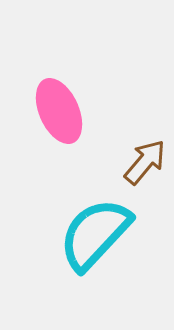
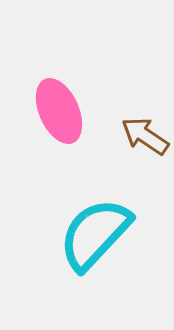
brown arrow: moved 26 px up; rotated 96 degrees counterclockwise
